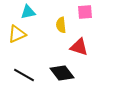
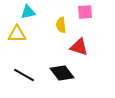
yellow triangle: rotated 24 degrees clockwise
